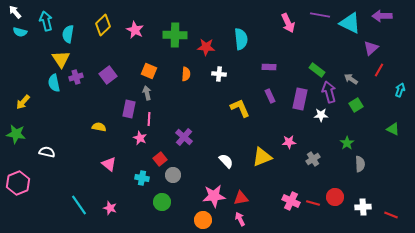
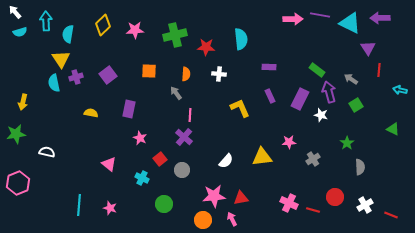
purple arrow at (382, 16): moved 2 px left, 2 px down
cyan arrow at (46, 21): rotated 12 degrees clockwise
pink arrow at (288, 23): moved 5 px right, 4 px up; rotated 66 degrees counterclockwise
pink star at (135, 30): rotated 30 degrees counterclockwise
cyan semicircle at (20, 32): rotated 32 degrees counterclockwise
green cross at (175, 35): rotated 15 degrees counterclockwise
purple triangle at (371, 48): moved 3 px left; rotated 21 degrees counterclockwise
red line at (379, 70): rotated 24 degrees counterclockwise
orange square at (149, 71): rotated 21 degrees counterclockwise
cyan arrow at (400, 90): rotated 96 degrees counterclockwise
gray arrow at (147, 93): moved 29 px right; rotated 24 degrees counterclockwise
purple rectangle at (300, 99): rotated 15 degrees clockwise
yellow arrow at (23, 102): rotated 28 degrees counterclockwise
white star at (321, 115): rotated 16 degrees clockwise
pink line at (149, 119): moved 41 px right, 4 px up
yellow semicircle at (99, 127): moved 8 px left, 14 px up
green star at (16, 134): rotated 18 degrees counterclockwise
yellow triangle at (262, 157): rotated 15 degrees clockwise
white semicircle at (226, 161): rotated 84 degrees clockwise
gray semicircle at (360, 164): moved 3 px down
gray circle at (173, 175): moved 9 px right, 5 px up
cyan cross at (142, 178): rotated 16 degrees clockwise
pink cross at (291, 201): moved 2 px left, 2 px down
green circle at (162, 202): moved 2 px right, 2 px down
red line at (313, 203): moved 7 px down
cyan line at (79, 205): rotated 40 degrees clockwise
white cross at (363, 207): moved 2 px right, 2 px up; rotated 28 degrees counterclockwise
pink arrow at (240, 219): moved 8 px left
